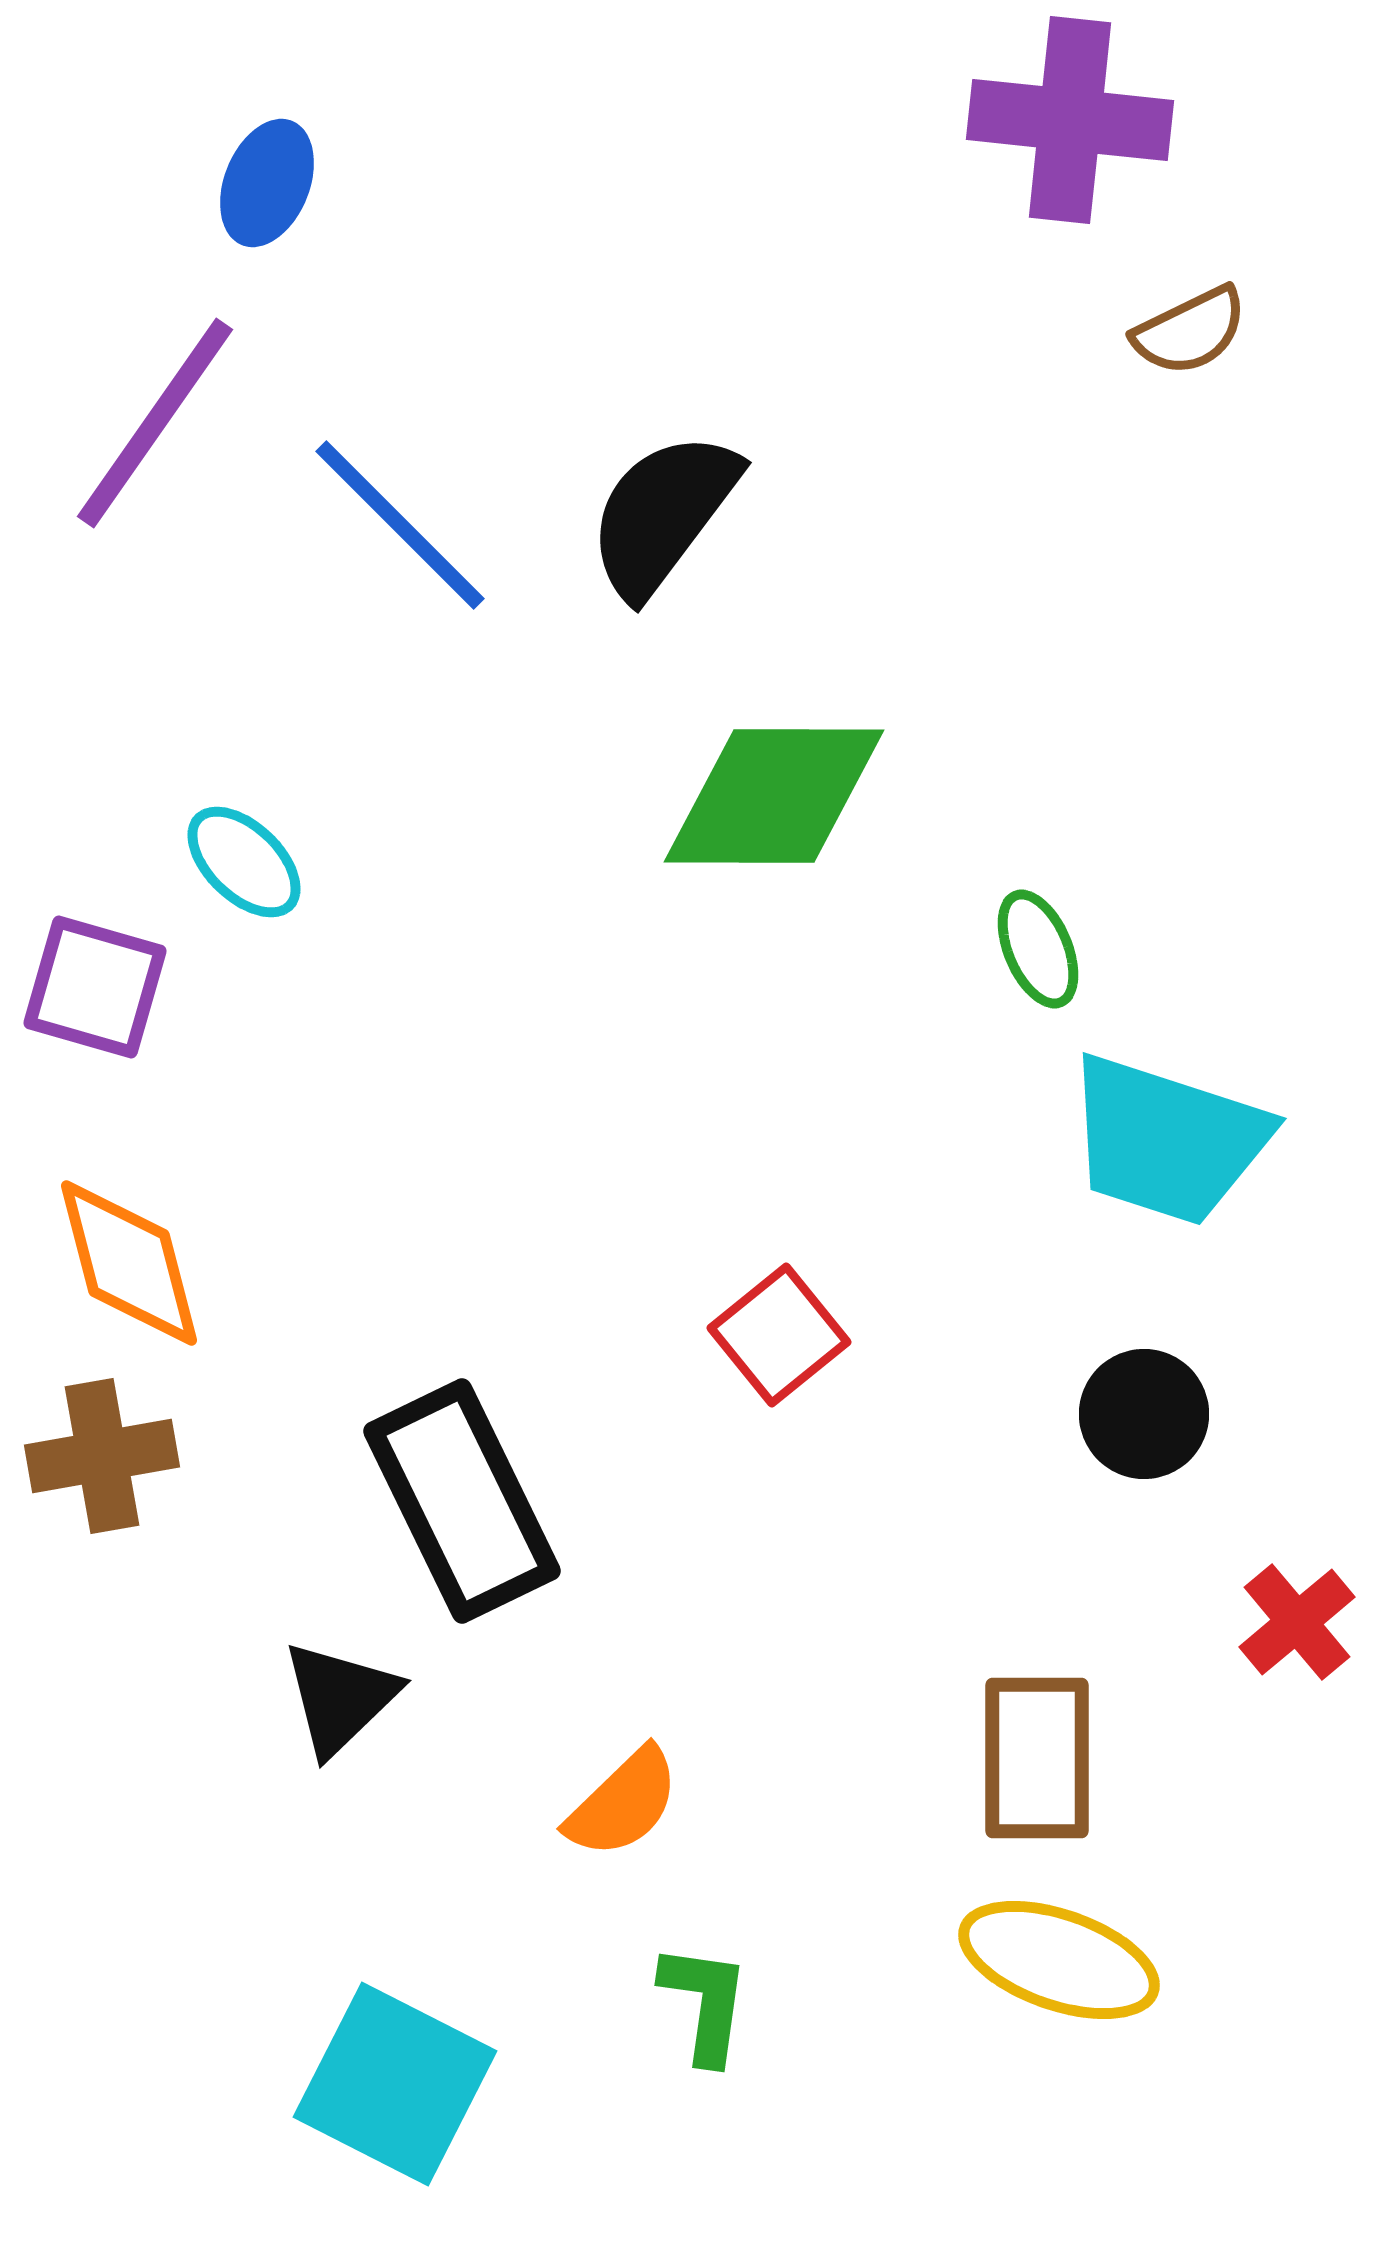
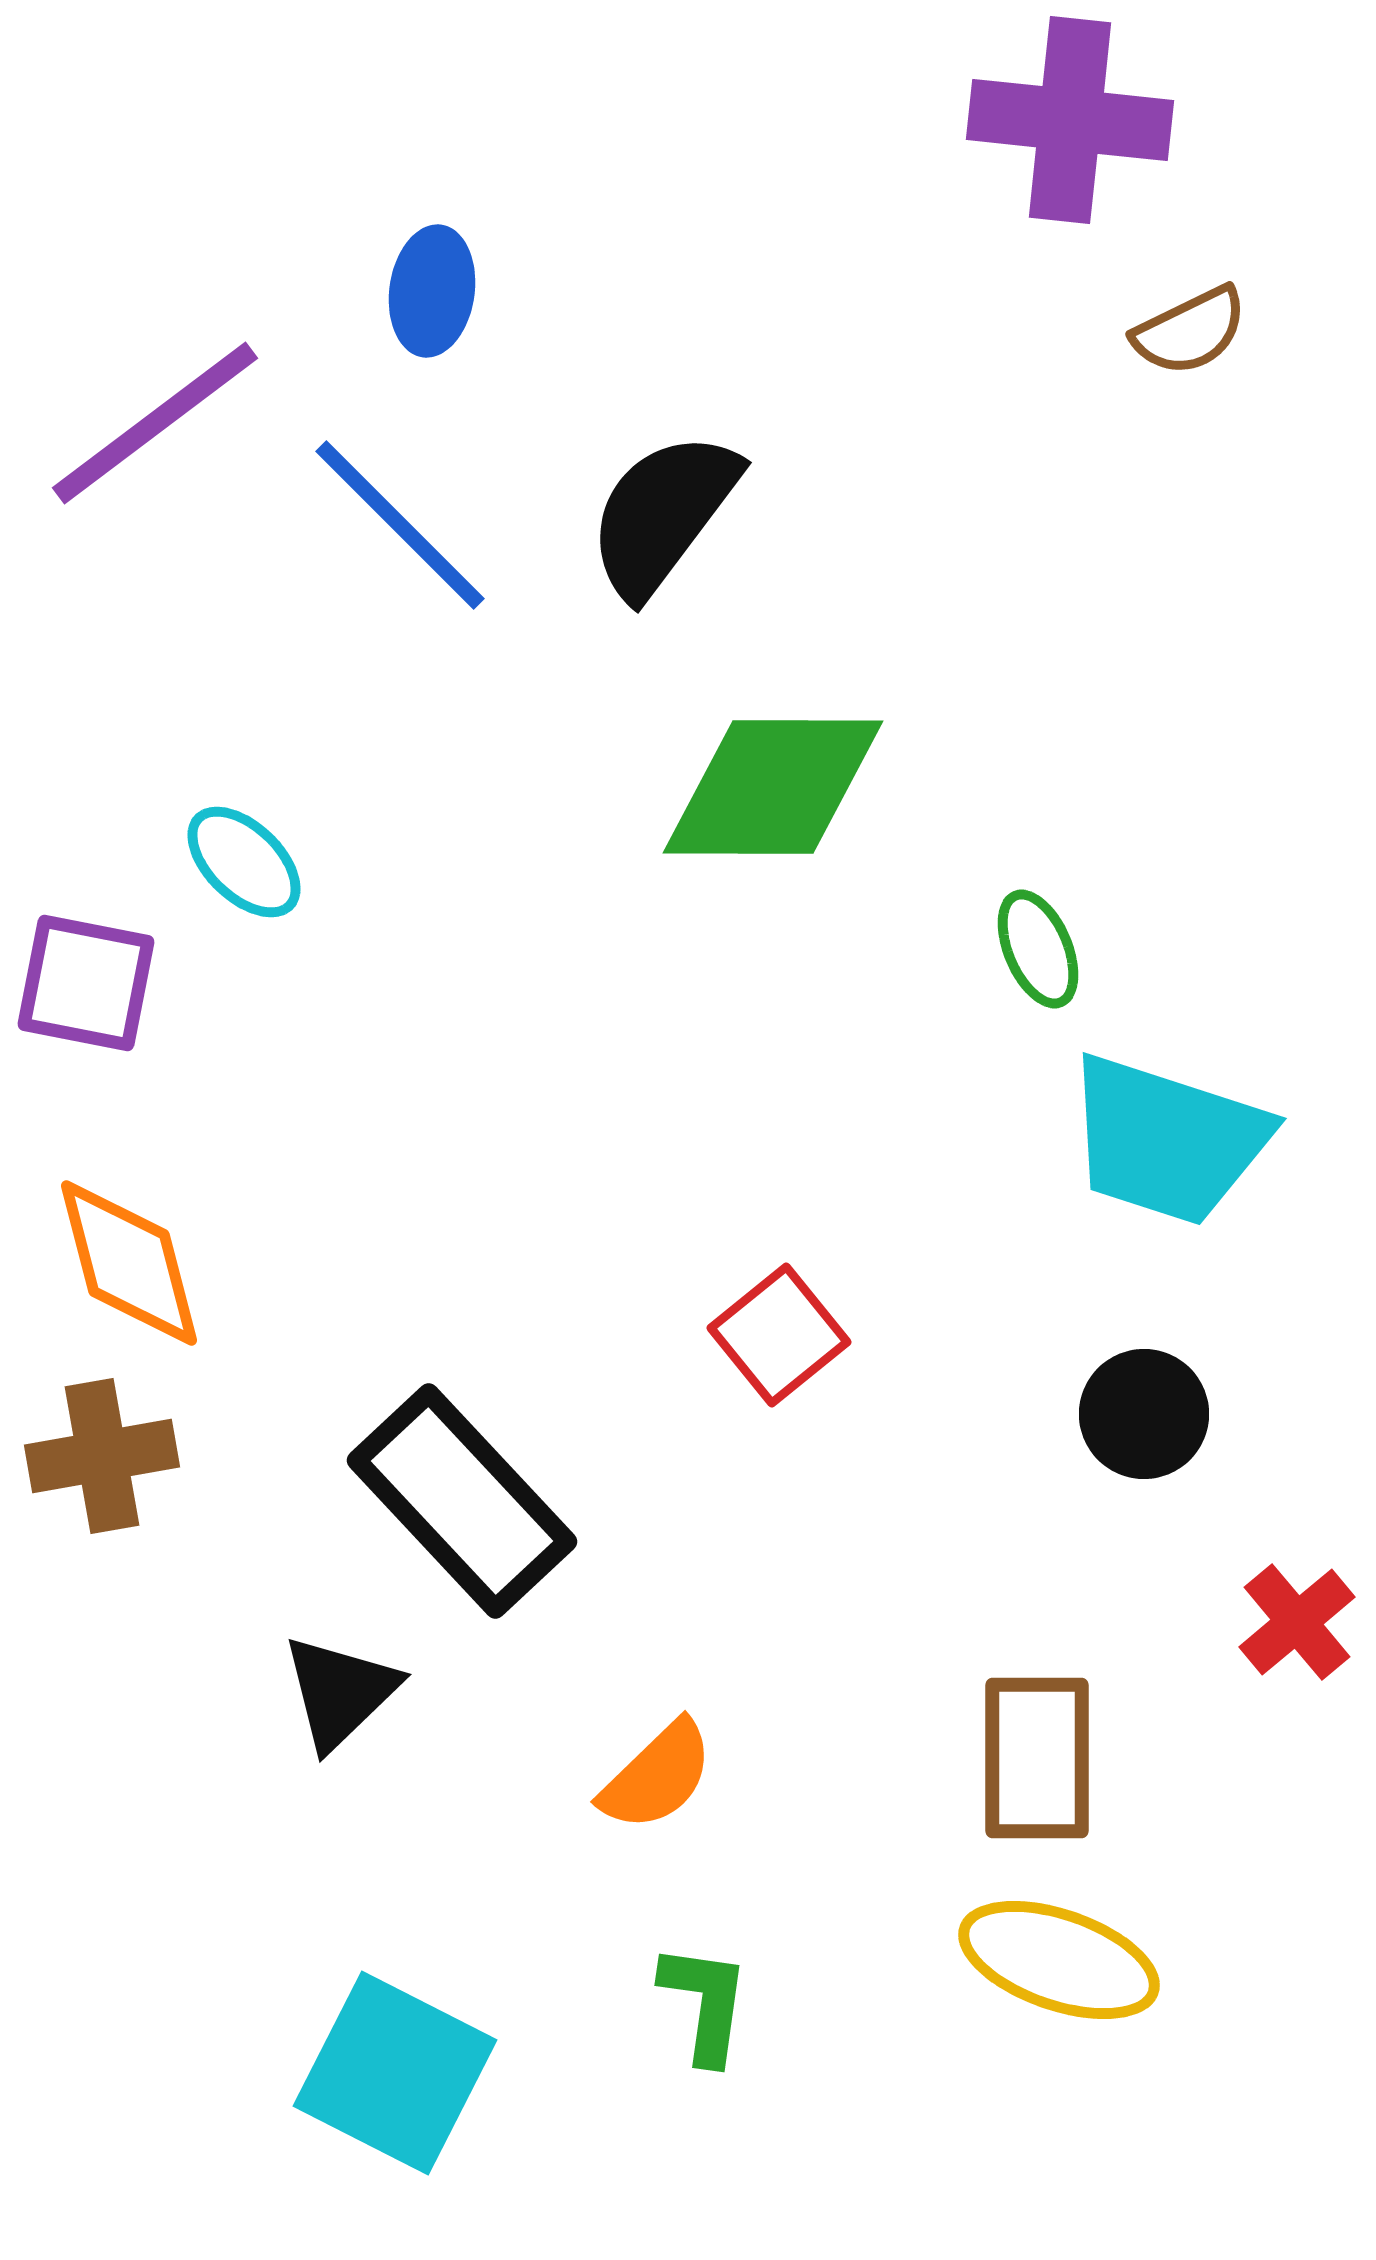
blue ellipse: moved 165 px right, 108 px down; rotated 14 degrees counterclockwise
purple line: rotated 18 degrees clockwise
green diamond: moved 1 px left, 9 px up
purple square: moved 9 px left, 4 px up; rotated 5 degrees counterclockwise
black rectangle: rotated 17 degrees counterclockwise
black triangle: moved 6 px up
orange semicircle: moved 34 px right, 27 px up
cyan square: moved 11 px up
